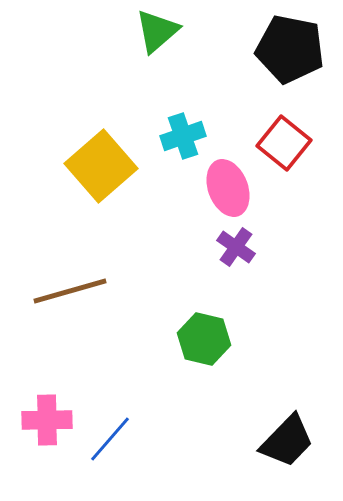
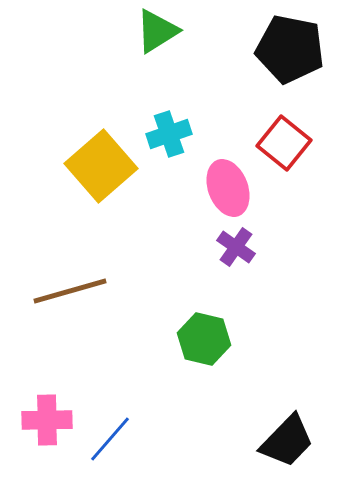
green triangle: rotated 9 degrees clockwise
cyan cross: moved 14 px left, 2 px up
